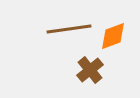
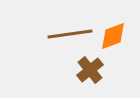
brown line: moved 1 px right, 5 px down
